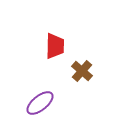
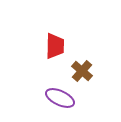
purple ellipse: moved 20 px right, 5 px up; rotated 64 degrees clockwise
